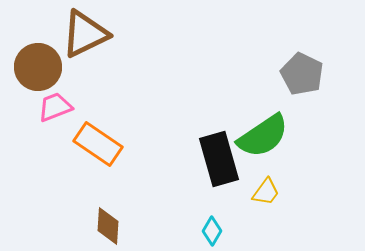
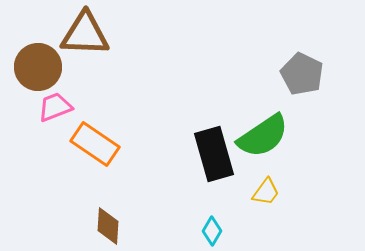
brown triangle: rotated 28 degrees clockwise
orange rectangle: moved 3 px left
black rectangle: moved 5 px left, 5 px up
